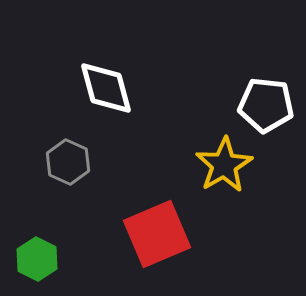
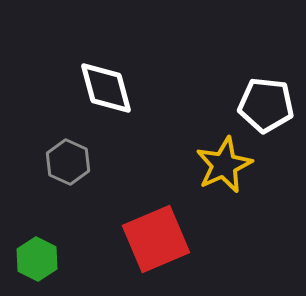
yellow star: rotated 6 degrees clockwise
red square: moved 1 px left, 5 px down
